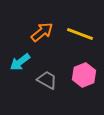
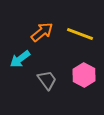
cyan arrow: moved 3 px up
pink hexagon: rotated 10 degrees counterclockwise
gray trapezoid: rotated 25 degrees clockwise
